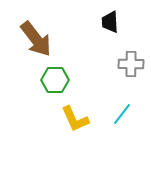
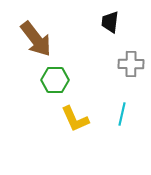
black trapezoid: rotated 10 degrees clockwise
cyan line: rotated 25 degrees counterclockwise
